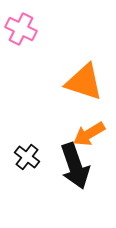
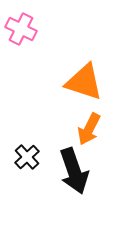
orange arrow: moved 5 px up; rotated 32 degrees counterclockwise
black cross: rotated 10 degrees clockwise
black arrow: moved 1 px left, 5 px down
